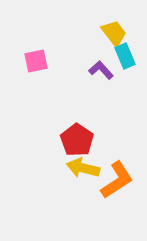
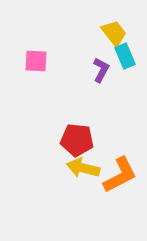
pink square: rotated 15 degrees clockwise
purple L-shape: rotated 70 degrees clockwise
red pentagon: rotated 28 degrees counterclockwise
orange L-shape: moved 3 px right, 5 px up; rotated 6 degrees clockwise
